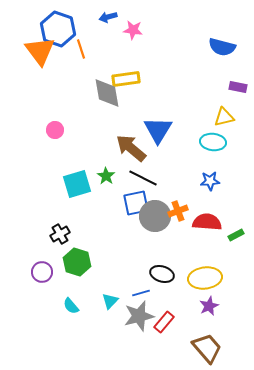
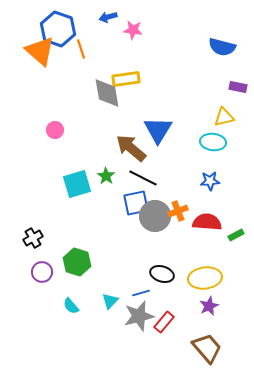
orange triangle: rotated 12 degrees counterclockwise
black cross: moved 27 px left, 4 px down
